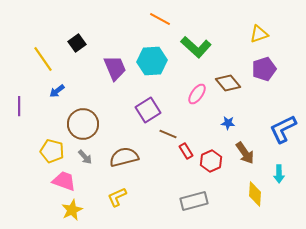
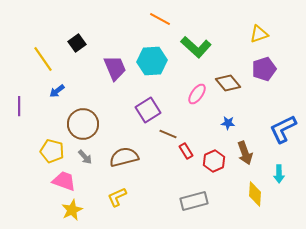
brown arrow: rotated 15 degrees clockwise
red hexagon: moved 3 px right
